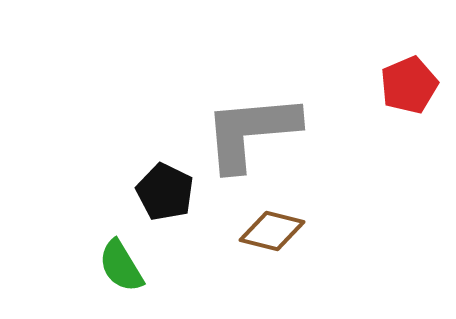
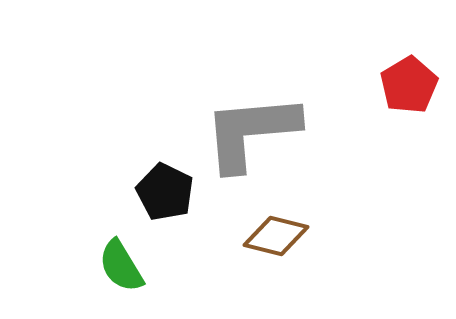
red pentagon: rotated 8 degrees counterclockwise
brown diamond: moved 4 px right, 5 px down
